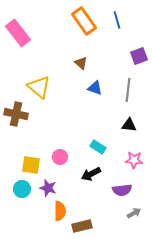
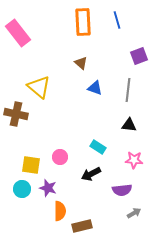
orange rectangle: moved 1 px left, 1 px down; rotated 32 degrees clockwise
